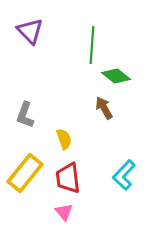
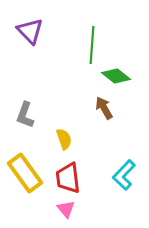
yellow rectangle: rotated 75 degrees counterclockwise
pink triangle: moved 2 px right, 3 px up
